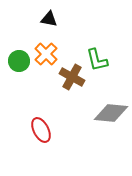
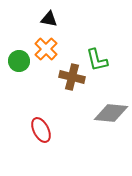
orange cross: moved 5 px up
brown cross: rotated 15 degrees counterclockwise
